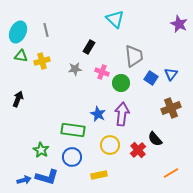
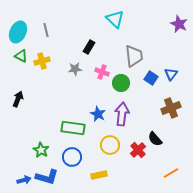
green triangle: rotated 16 degrees clockwise
green rectangle: moved 2 px up
